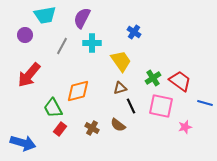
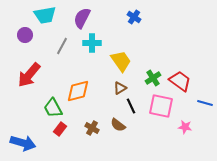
blue cross: moved 15 px up
brown triangle: rotated 16 degrees counterclockwise
pink star: rotated 24 degrees clockwise
